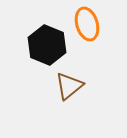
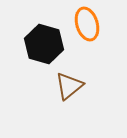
black hexagon: moved 3 px left, 1 px up; rotated 6 degrees counterclockwise
